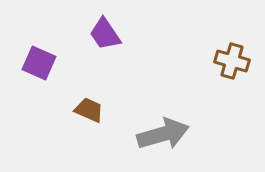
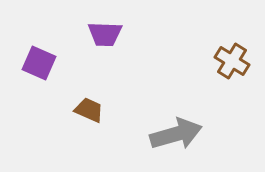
purple trapezoid: rotated 54 degrees counterclockwise
brown cross: rotated 16 degrees clockwise
gray arrow: moved 13 px right
